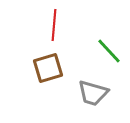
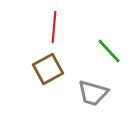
red line: moved 2 px down
brown square: moved 1 px down; rotated 12 degrees counterclockwise
